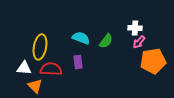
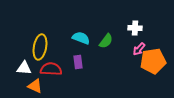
pink arrow: moved 7 px down
orange triangle: rotated 21 degrees counterclockwise
